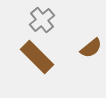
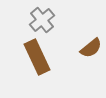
brown rectangle: rotated 20 degrees clockwise
